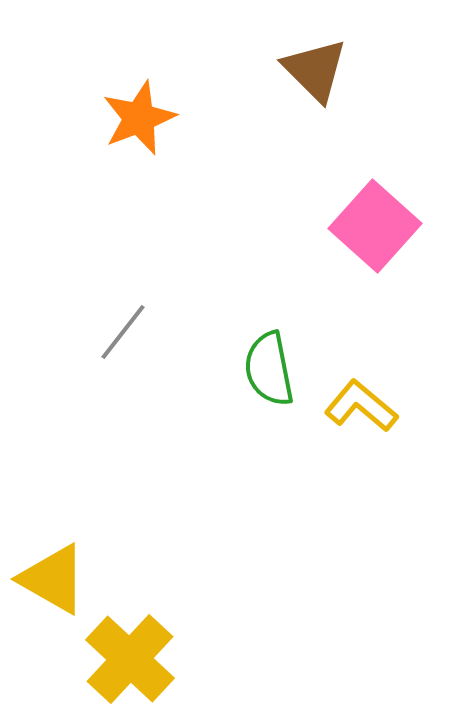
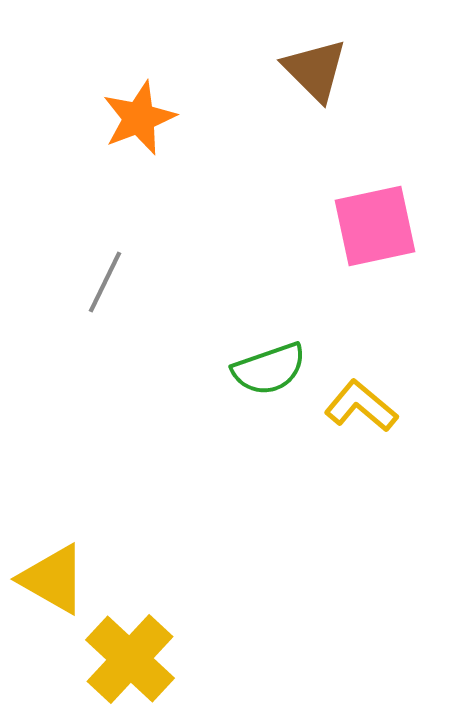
pink square: rotated 36 degrees clockwise
gray line: moved 18 px left, 50 px up; rotated 12 degrees counterclockwise
green semicircle: rotated 98 degrees counterclockwise
